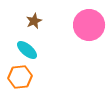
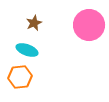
brown star: moved 2 px down
cyan ellipse: rotated 20 degrees counterclockwise
